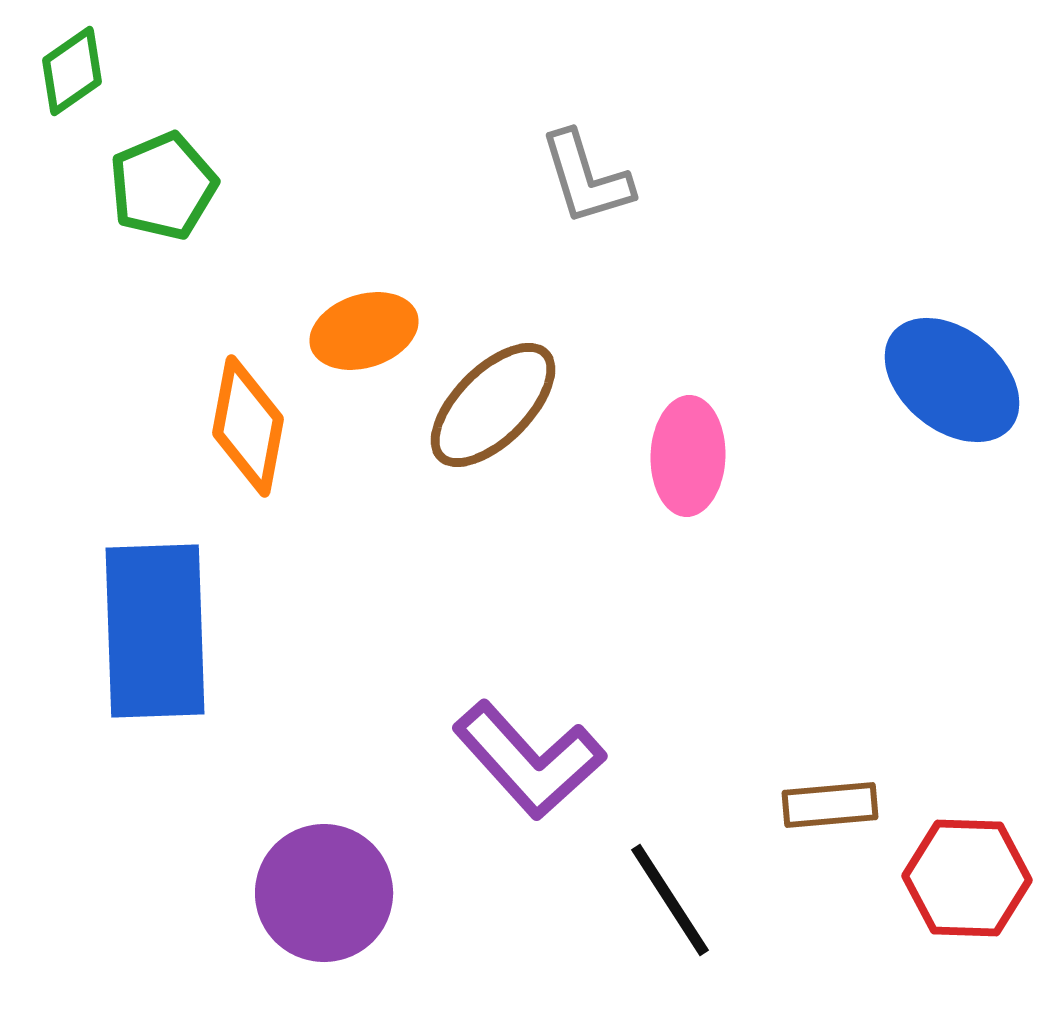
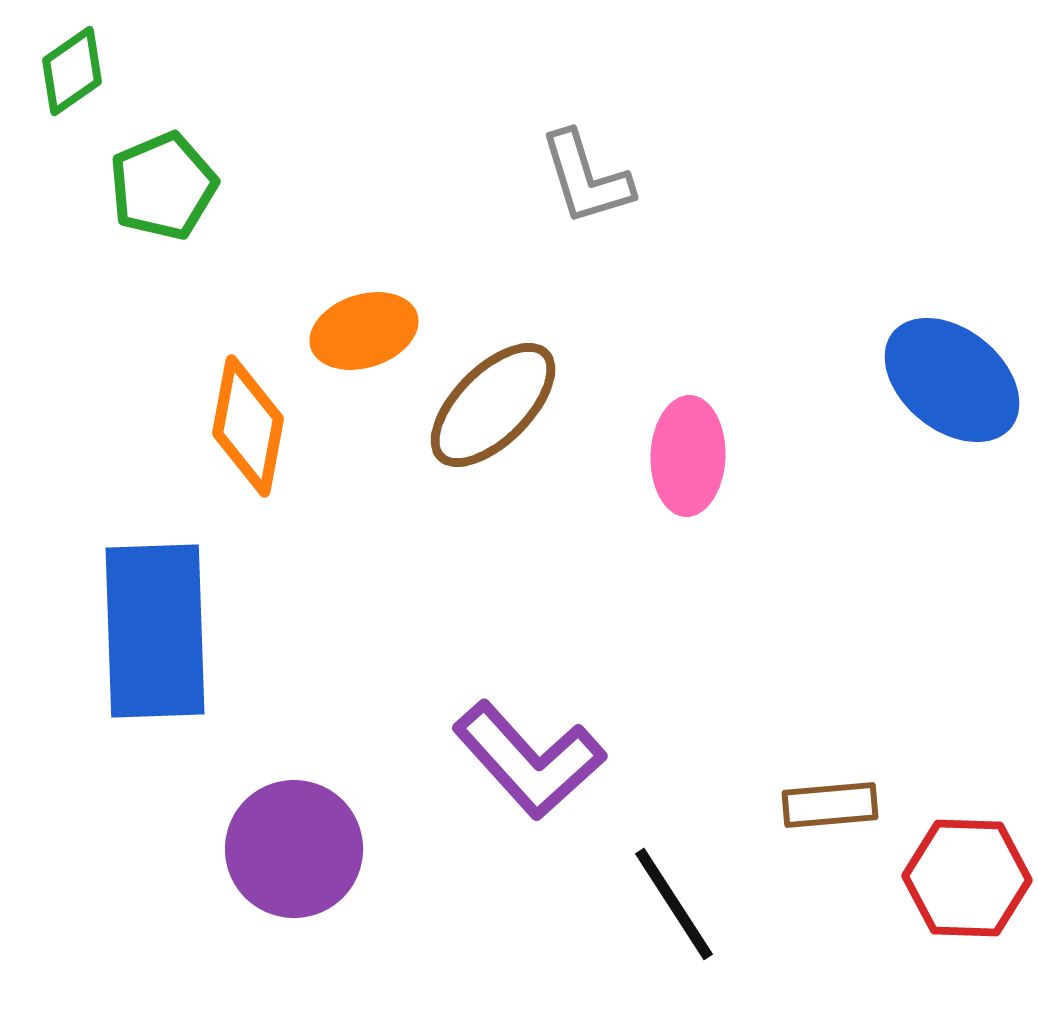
purple circle: moved 30 px left, 44 px up
black line: moved 4 px right, 4 px down
